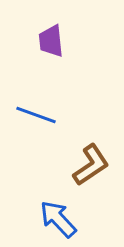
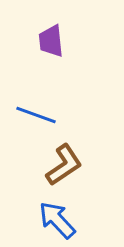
brown L-shape: moved 27 px left
blue arrow: moved 1 px left, 1 px down
